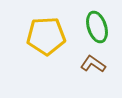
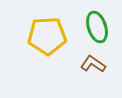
yellow pentagon: moved 1 px right
